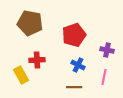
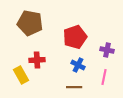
red pentagon: moved 1 px right, 2 px down
